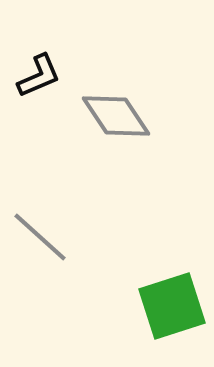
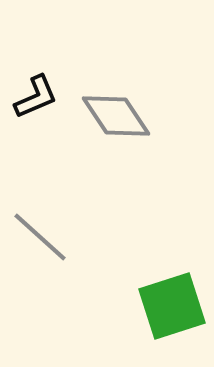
black L-shape: moved 3 px left, 21 px down
